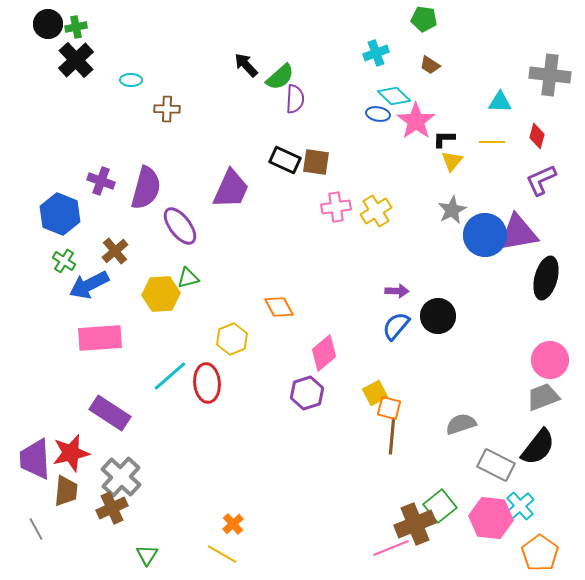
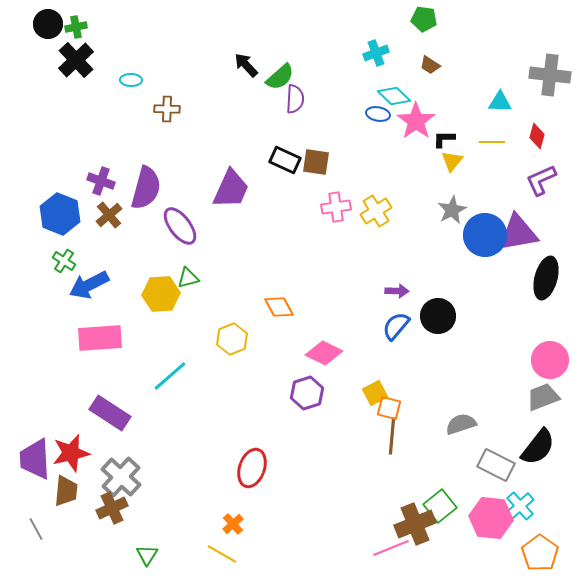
brown cross at (115, 251): moved 6 px left, 36 px up
pink diamond at (324, 353): rotated 66 degrees clockwise
red ellipse at (207, 383): moved 45 px right, 85 px down; rotated 24 degrees clockwise
